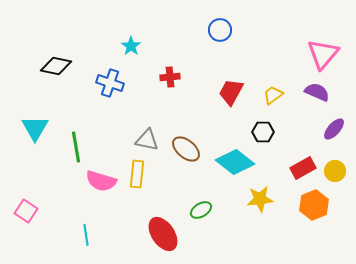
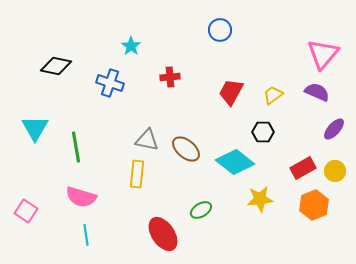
pink semicircle: moved 20 px left, 16 px down
